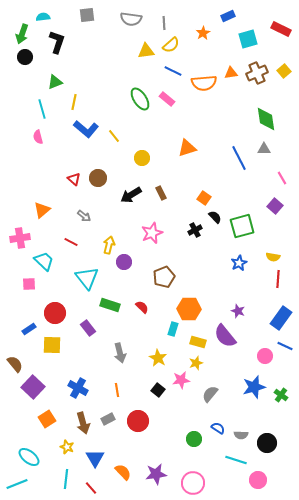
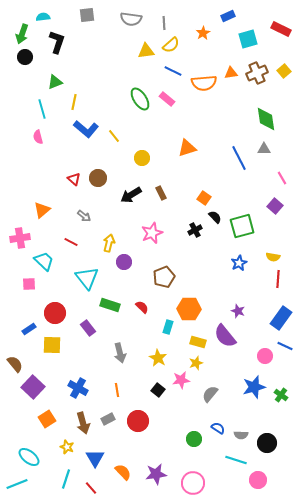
yellow arrow at (109, 245): moved 2 px up
cyan rectangle at (173, 329): moved 5 px left, 2 px up
cyan line at (66, 479): rotated 12 degrees clockwise
